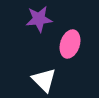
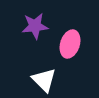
purple star: moved 4 px left, 7 px down
